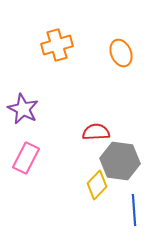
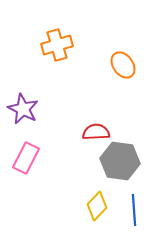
orange ellipse: moved 2 px right, 12 px down; rotated 12 degrees counterclockwise
yellow diamond: moved 21 px down
